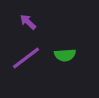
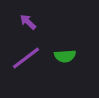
green semicircle: moved 1 px down
